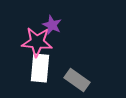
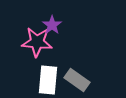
purple star: rotated 12 degrees clockwise
white rectangle: moved 8 px right, 12 px down
